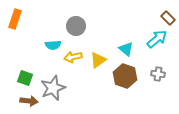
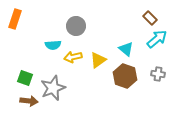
brown rectangle: moved 18 px left
